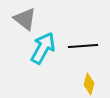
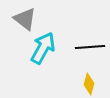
black line: moved 7 px right, 1 px down
